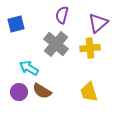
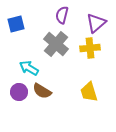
purple triangle: moved 2 px left
